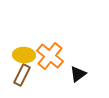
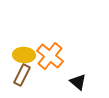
black triangle: moved 8 px down; rotated 42 degrees counterclockwise
